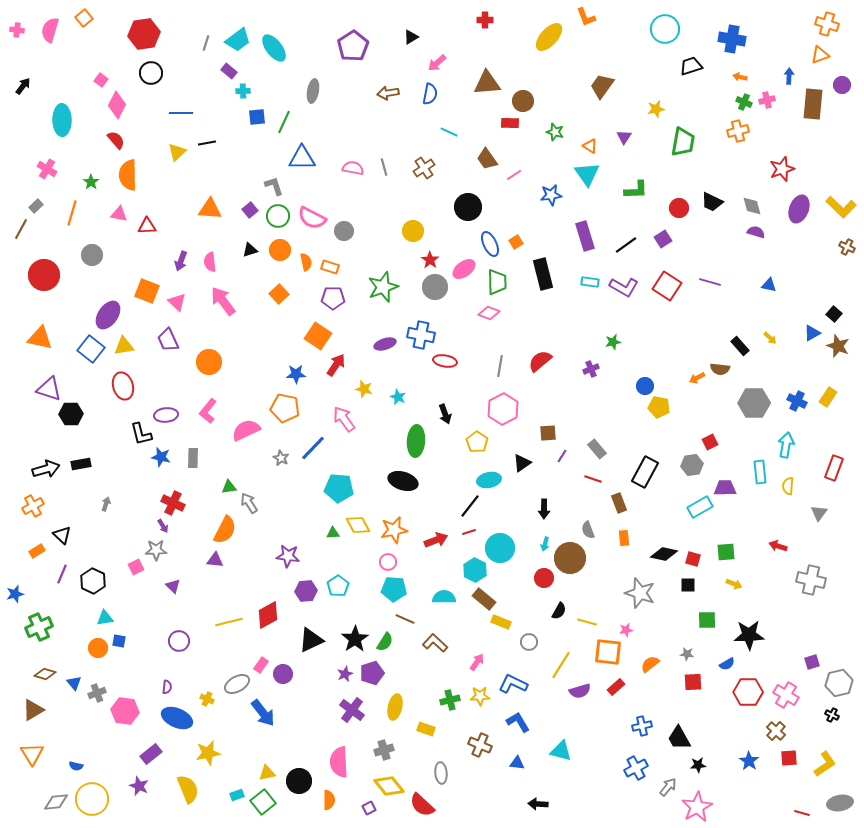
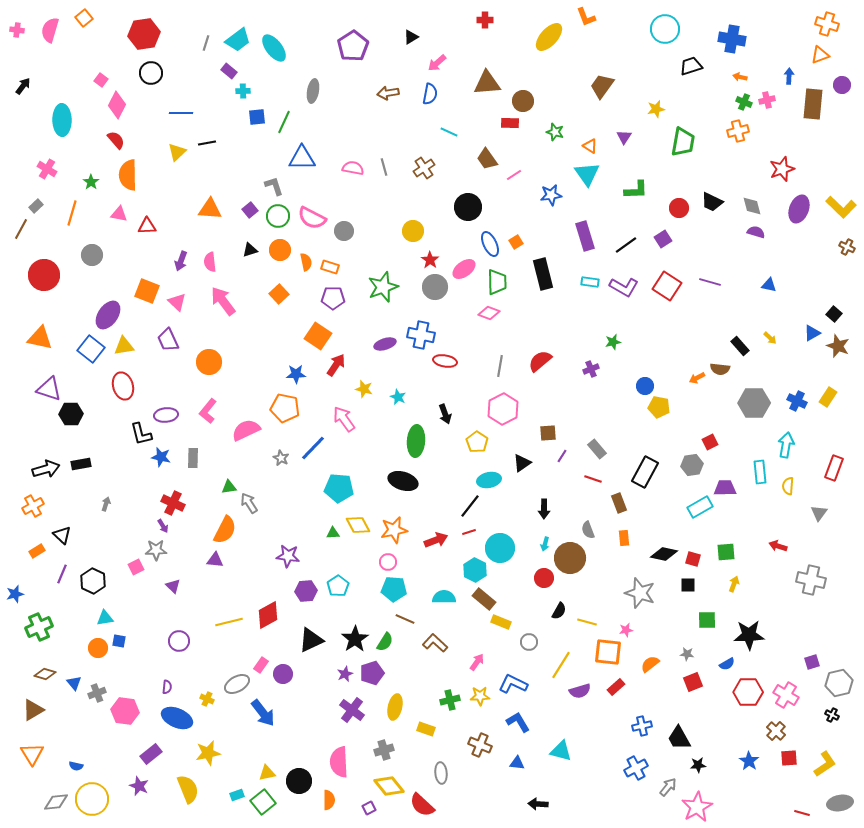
yellow arrow at (734, 584): rotated 91 degrees counterclockwise
red square at (693, 682): rotated 18 degrees counterclockwise
